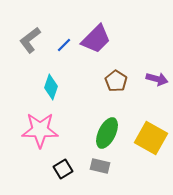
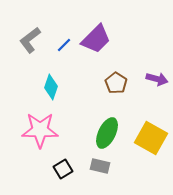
brown pentagon: moved 2 px down
